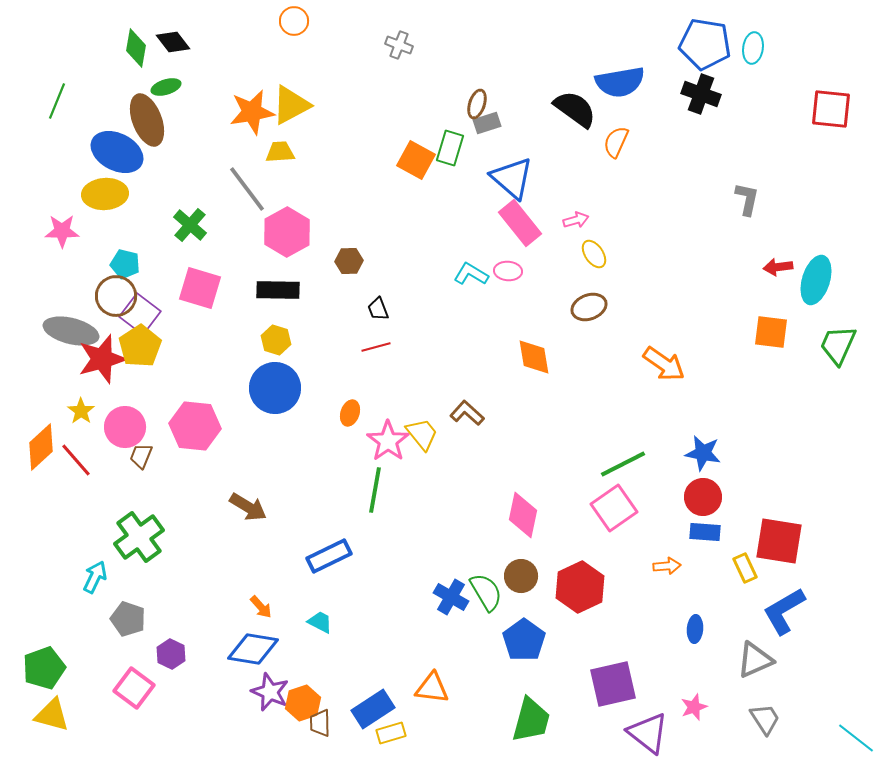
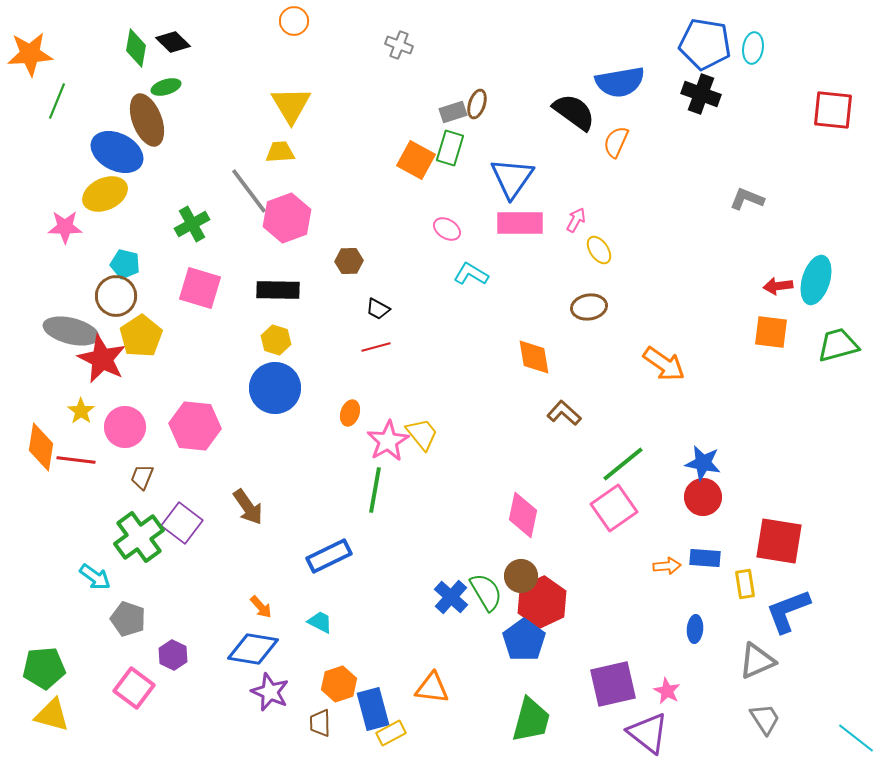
black diamond at (173, 42): rotated 8 degrees counterclockwise
yellow triangle at (291, 105): rotated 33 degrees counterclockwise
black semicircle at (575, 109): moved 1 px left, 3 px down
red square at (831, 109): moved 2 px right, 1 px down
orange star at (252, 112): moved 222 px left, 58 px up; rotated 6 degrees clockwise
gray rectangle at (487, 123): moved 34 px left, 11 px up
blue triangle at (512, 178): rotated 24 degrees clockwise
gray line at (247, 189): moved 2 px right, 2 px down
yellow ellipse at (105, 194): rotated 21 degrees counterclockwise
gray L-shape at (747, 199): rotated 80 degrees counterclockwise
pink arrow at (576, 220): rotated 45 degrees counterclockwise
pink rectangle at (520, 223): rotated 51 degrees counterclockwise
green cross at (190, 225): moved 2 px right, 1 px up; rotated 20 degrees clockwise
pink star at (62, 231): moved 3 px right, 4 px up
pink hexagon at (287, 232): moved 14 px up; rotated 9 degrees clockwise
yellow ellipse at (594, 254): moved 5 px right, 4 px up
red arrow at (778, 267): moved 19 px down
pink ellipse at (508, 271): moved 61 px left, 42 px up; rotated 28 degrees clockwise
brown ellipse at (589, 307): rotated 12 degrees clockwise
black trapezoid at (378, 309): rotated 40 degrees counterclockwise
purple square at (140, 314): moved 42 px right, 209 px down
green trapezoid at (838, 345): rotated 51 degrees clockwise
yellow pentagon at (140, 346): moved 1 px right, 10 px up
red star at (102, 359): rotated 30 degrees counterclockwise
brown L-shape at (467, 413): moved 97 px right
pink star at (388, 441): rotated 6 degrees clockwise
orange diamond at (41, 447): rotated 39 degrees counterclockwise
blue star at (703, 453): moved 10 px down
brown trapezoid at (141, 456): moved 1 px right, 21 px down
red line at (76, 460): rotated 42 degrees counterclockwise
green line at (623, 464): rotated 12 degrees counterclockwise
brown arrow at (248, 507): rotated 24 degrees clockwise
blue rectangle at (705, 532): moved 26 px down
yellow rectangle at (745, 568): moved 16 px down; rotated 16 degrees clockwise
cyan arrow at (95, 577): rotated 100 degrees clockwise
red hexagon at (580, 587): moved 38 px left, 15 px down
blue cross at (451, 597): rotated 12 degrees clockwise
blue L-shape at (784, 611): moved 4 px right; rotated 9 degrees clockwise
purple hexagon at (171, 654): moved 2 px right, 1 px down
gray triangle at (755, 660): moved 2 px right, 1 px down
green pentagon at (44, 668): rotated 15 degrees clockwise
orange hexagon at (303, 703): moved 36 px right, 19 px up
pink star at (694, 707): moved 27 px left, 16 px up; rotated 24 degrees counterclockwise
blue rectangle at (373, 709): rotated 72 degrees counterclockwise
yellow rectangle at (391, 733): rotated 12 degrees counterclockwise
